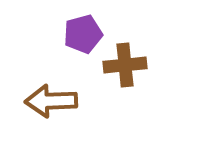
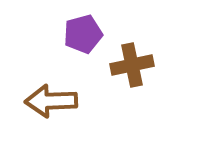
brown cross: moved 7 px right; rotated 6 degrees counterclockwise
